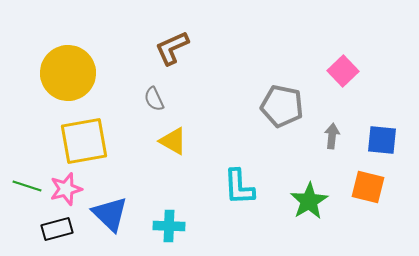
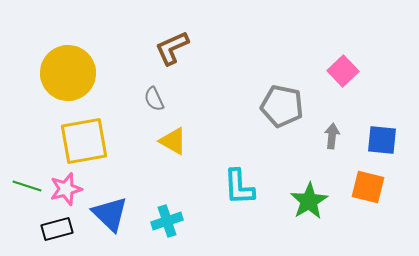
cyan cross: moved 2 px left, 5 px up; rotated 20 degrees counterclockwise
